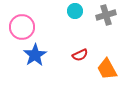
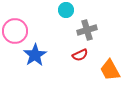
cyan circle: moved 9 px left, 1 px up
gray cross: moved 19 px left, 15 px down
pink circle: moved 7 px left, 4 px down
orange trapezoid: moved 3 px right, 1 px down
